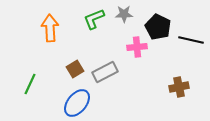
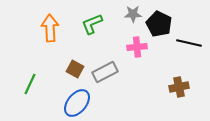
gray star: moved 9 px right
green L-shape: moved 2 px left, 5 px down
black pentagon: moved 1 px right, 3 px up
black line: moved 2 px left, 3 px down
brown square: rotated 30 degrees counterclockwise
